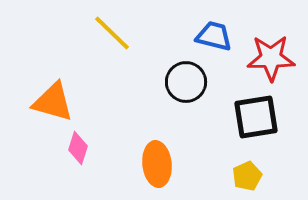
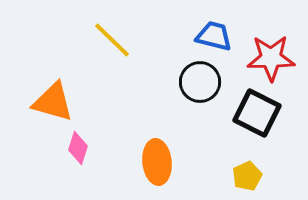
yellow line: moved 7 px down
black circle: moved 14 px right
black square: moved 1 px right, 4 px up; rotated 36 degrees clockwise
orange ellipse: moved 2 px up
